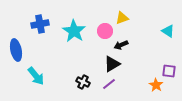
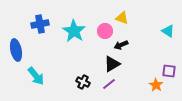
yellow triangle: rotated 40 degrees clockwise
